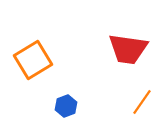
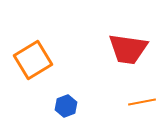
orange line: rotated 44 degrees clockwise
